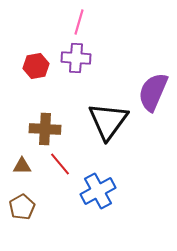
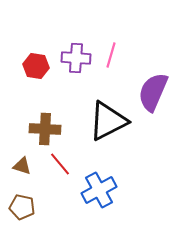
pink line: moved 32 px right, 33 px down
red hexagon: rotated 20 degrees clockwise
black triangle: rotated 27 degrees clockwise
brown triangle: rotated 18 degrees clockwise
blue cross: moved 1 px right, 1 px up
brown pentagon: rotated 30 degrees counterclockwise
